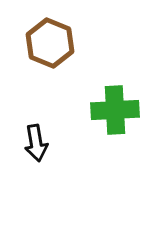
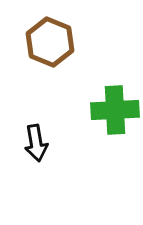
brown hexagon: moved 1 px up
